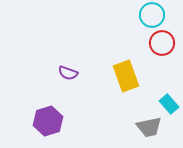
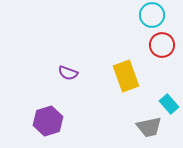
red circle: moved 2 px down
